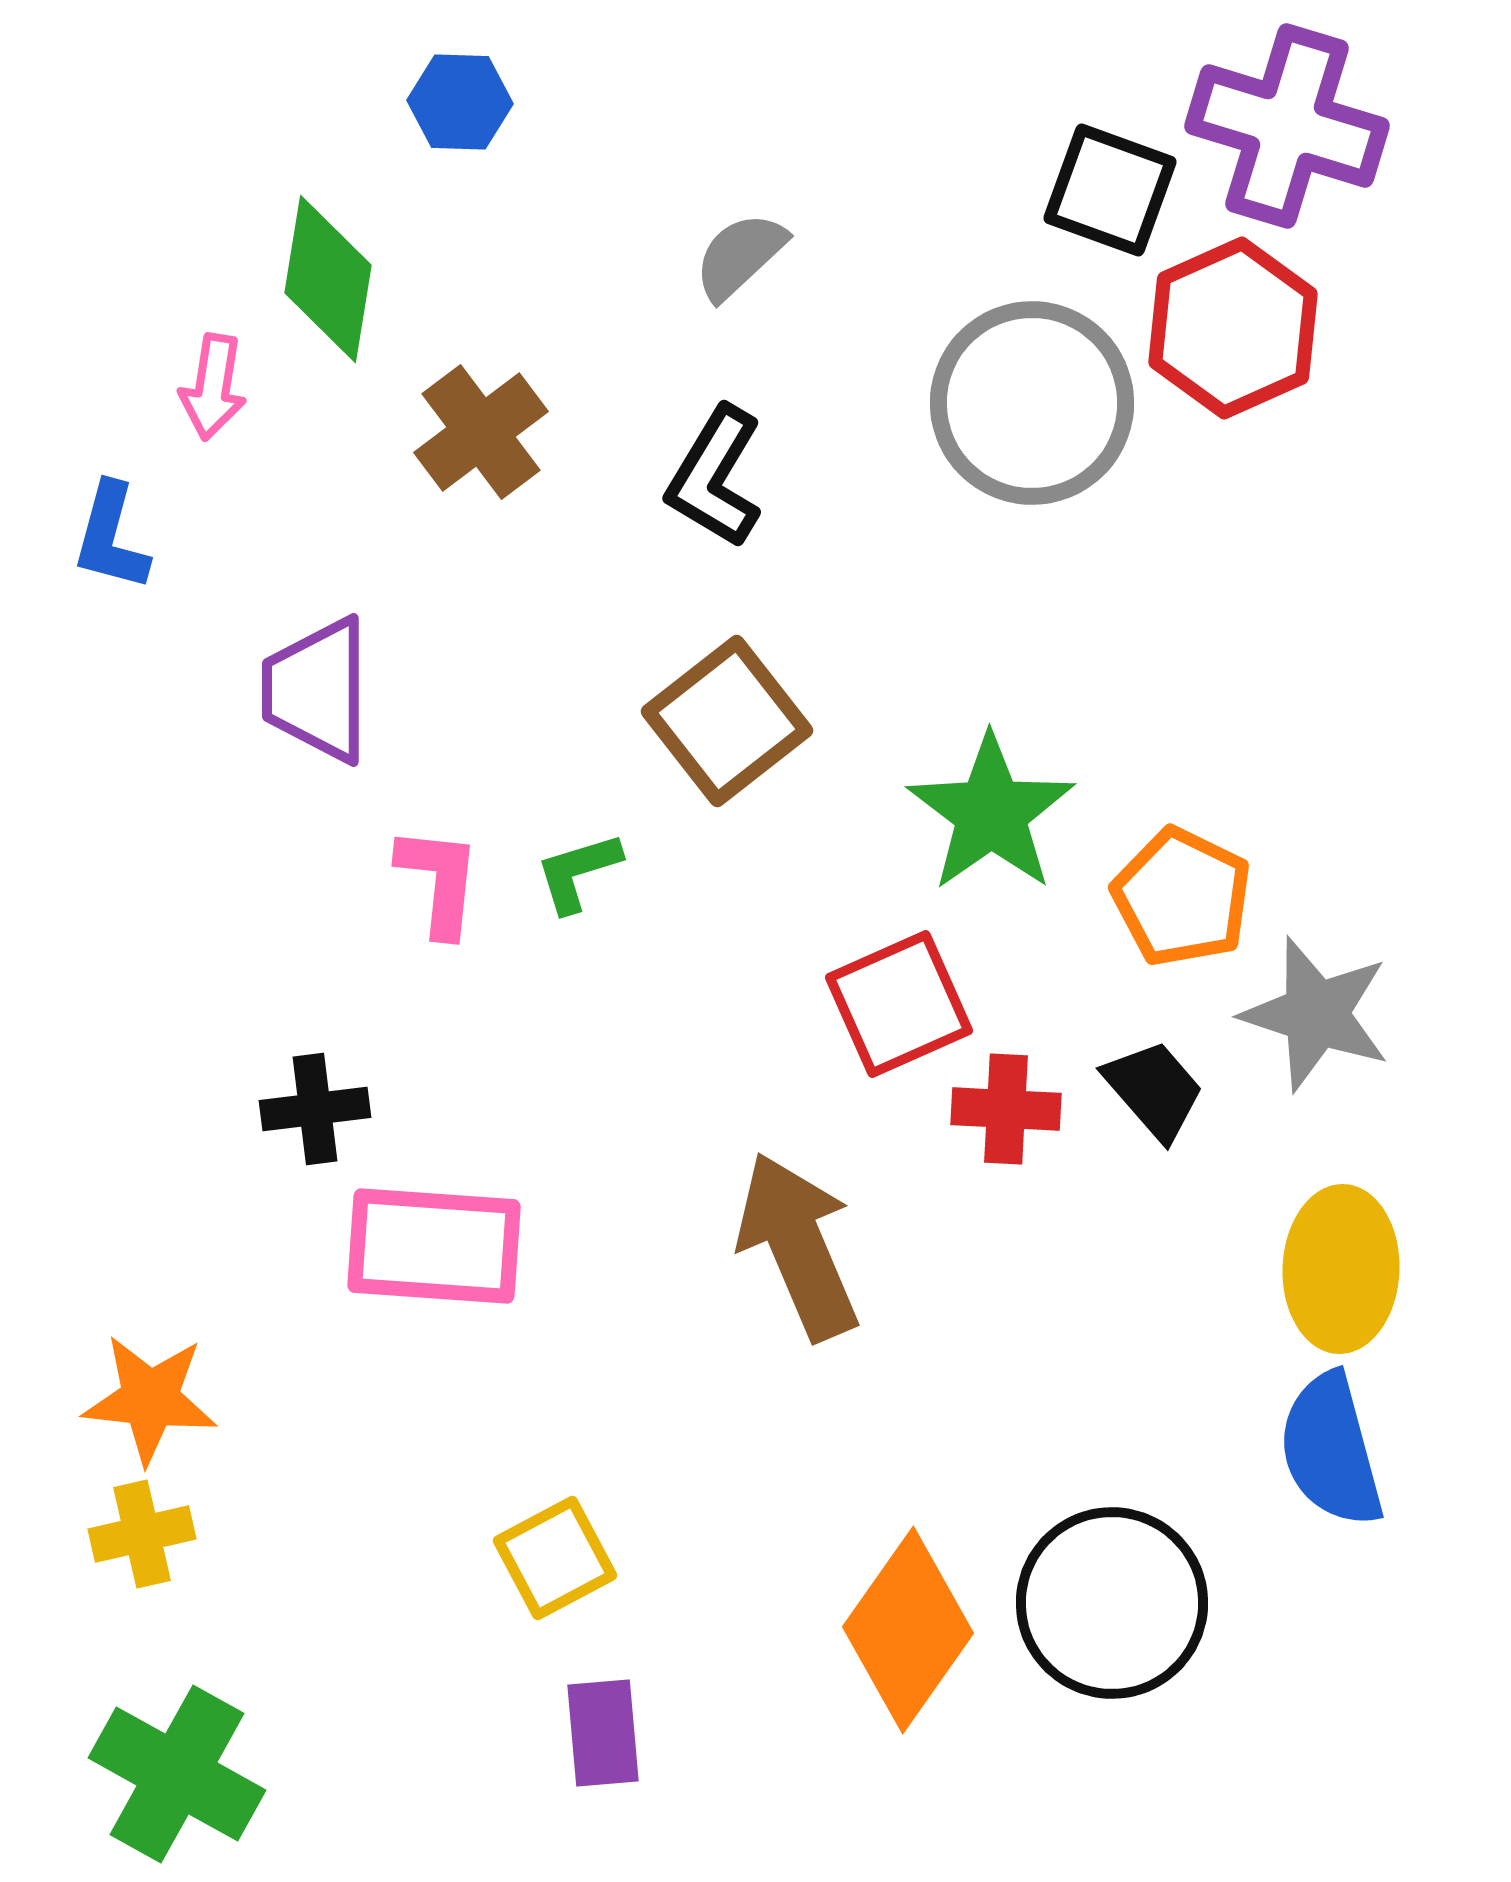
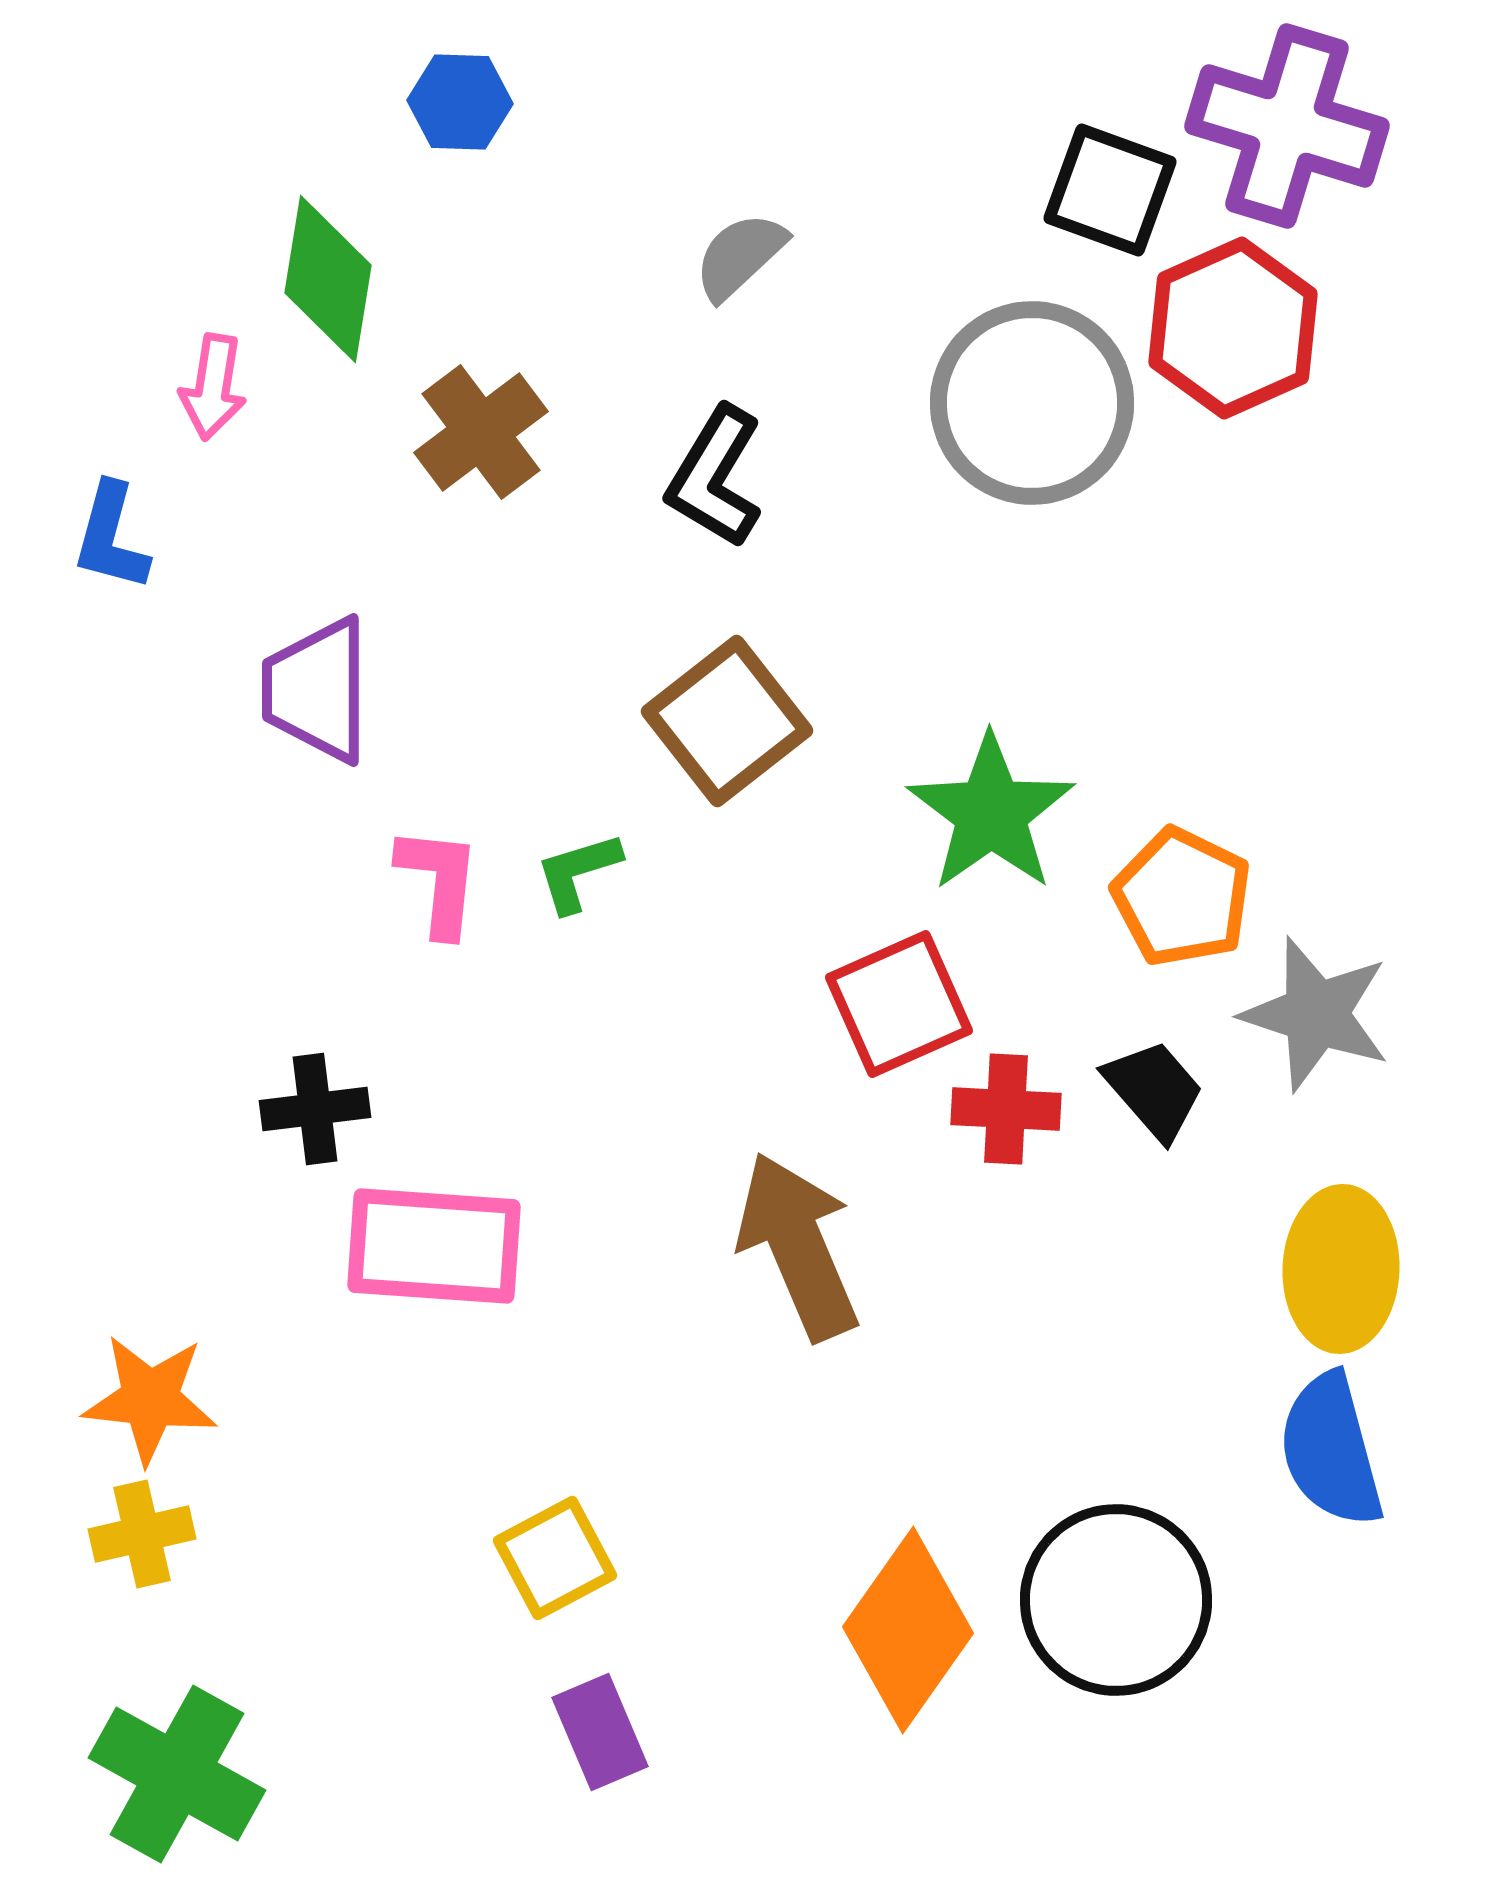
black circle: moved 4 px right, 3 px up
purple rectangle: moved 3 px left, 1 px up; rotated 18 degrees counterclockwise
